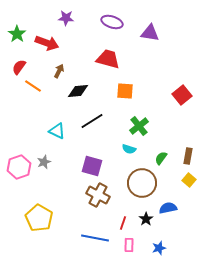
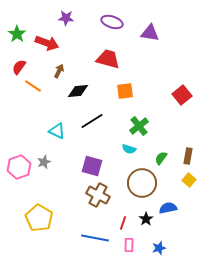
orange square: rotated 12 degrees counterclockwise
